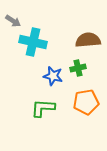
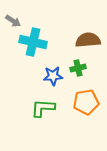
blue star: rotated 18 degrees counterclockwise
